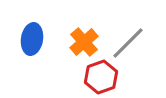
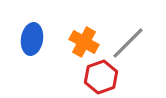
orange cross: rotated 20 degrees counterclockwise
